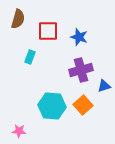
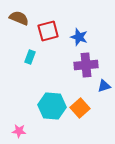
brown semicircle: moved 1 px right, 1 px up; rotated 84 degrees counterclockwise
red square: rotated 15 degrees counterclockwise
purple cross: moved 5 px right, 5 px up; rotated 10 degrees clockwise
orange square: moved 3 px left, 3 px down
